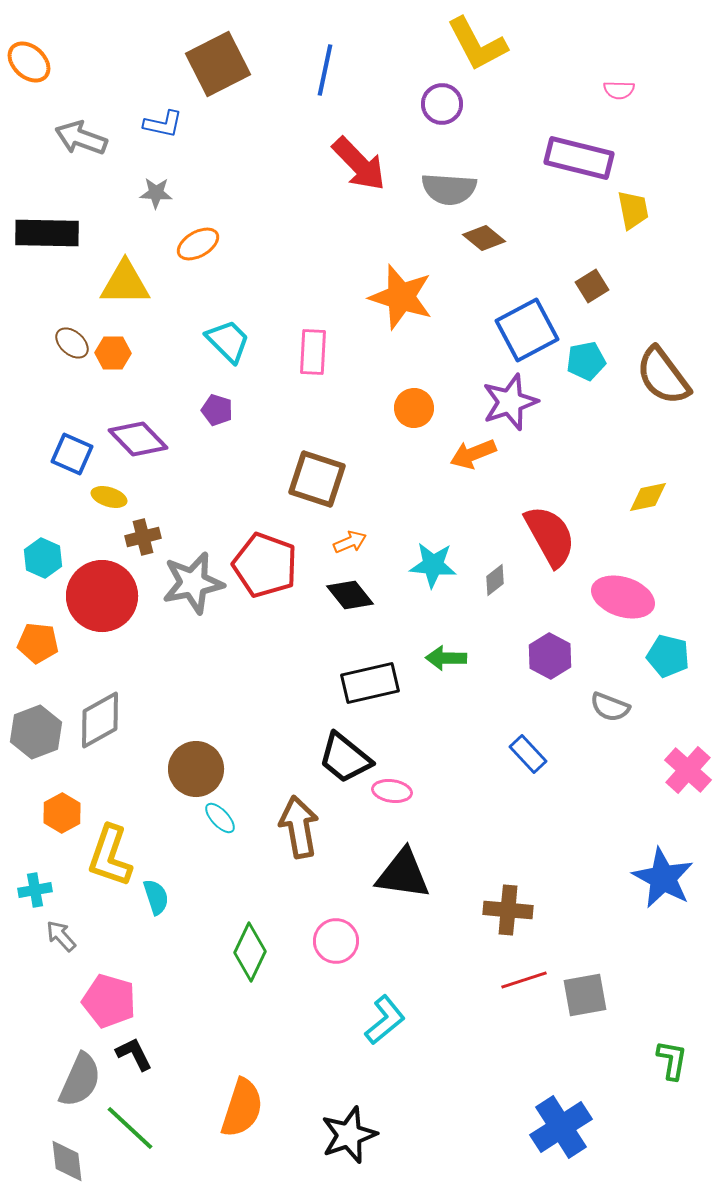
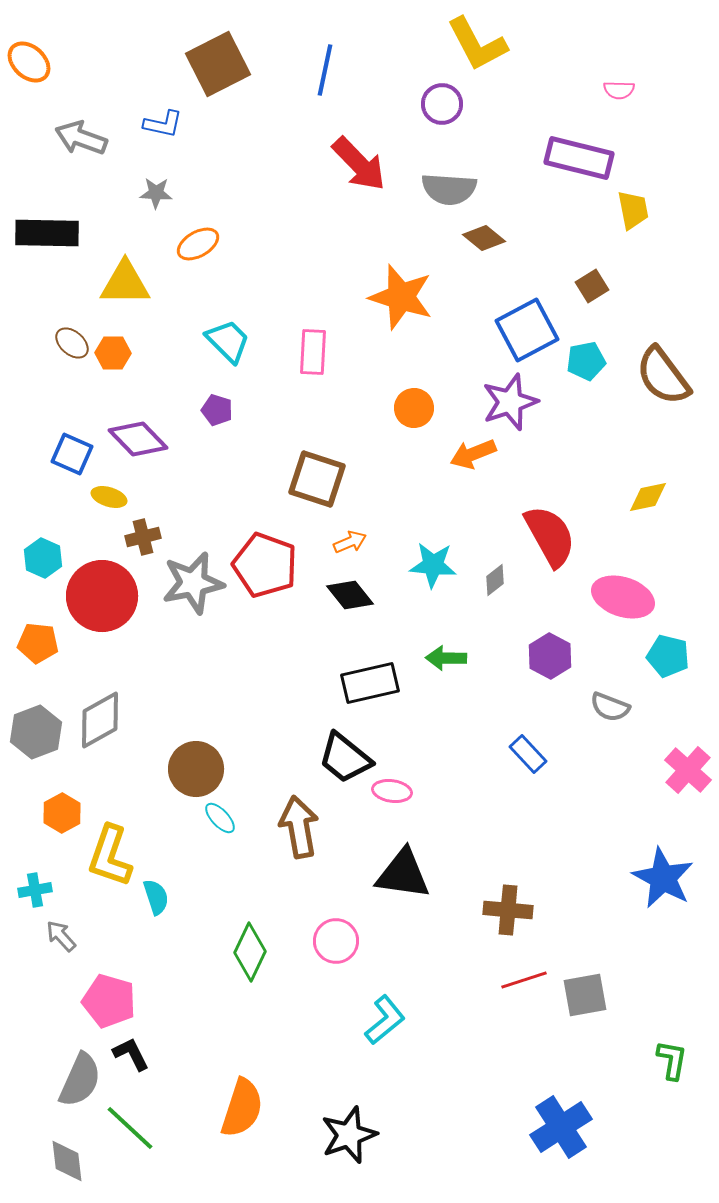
black L-shape at (134, 1054): moved 3 px left
